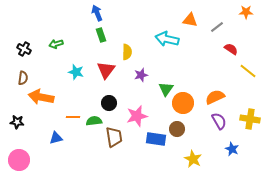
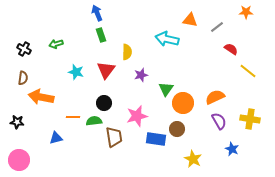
black circle: moved 5 px left
